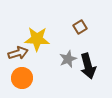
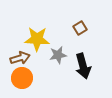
brown square: moved 1 px down
brown arrow: moved 2 px right, 5 px down
gray star: moved 10 px left, 4 px up; rotated 12 degrees clockwise
black arrow: moved 5 px left
